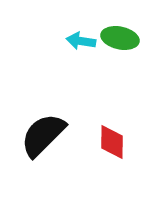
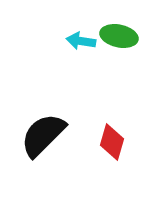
green ellipse: moved 1 px left, 2 px up
red diamond: rotated 15 degrees clockwise
